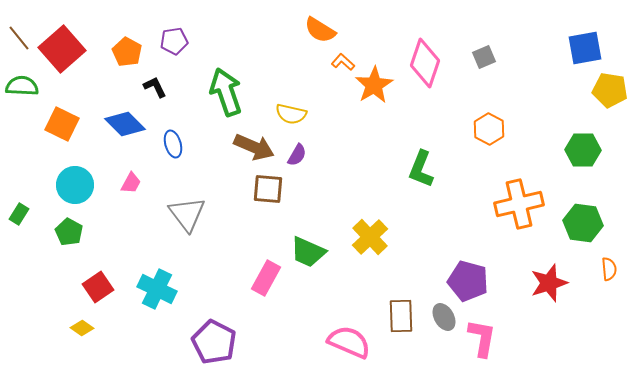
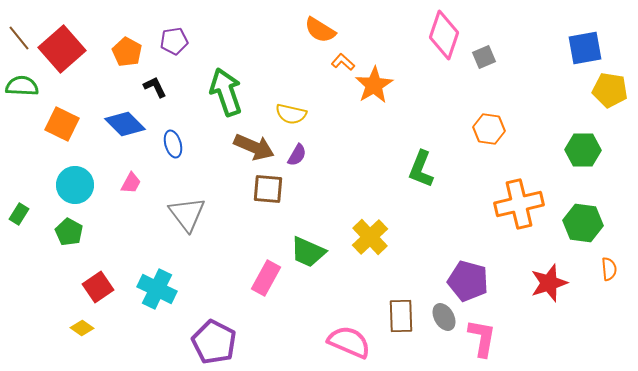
pink diamond at (425, 63): moved 19 px right, 28 px up
orange hexagon at (489, 129): rotated 20 degrees counterclockwise
